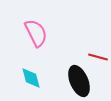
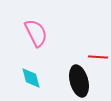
red line: rotated 12 degrees counterclockwise
black ellipse: rotated 8 degrees clockwise
